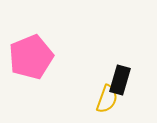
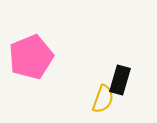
yellow semicircle: moved 4 px left
